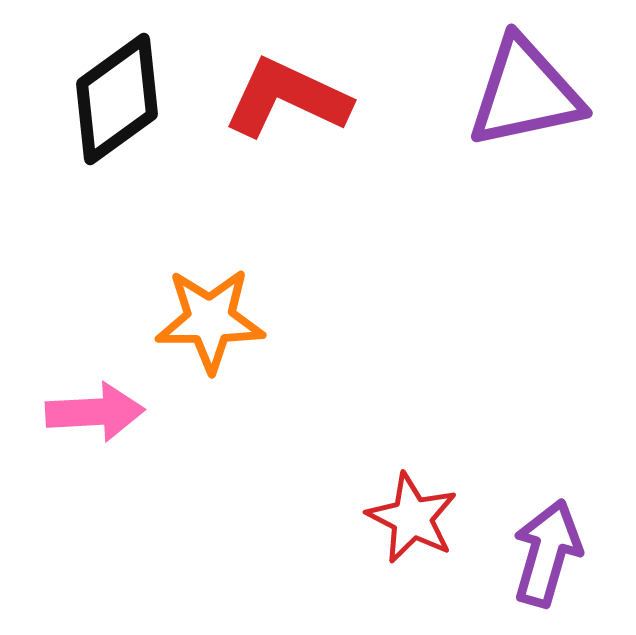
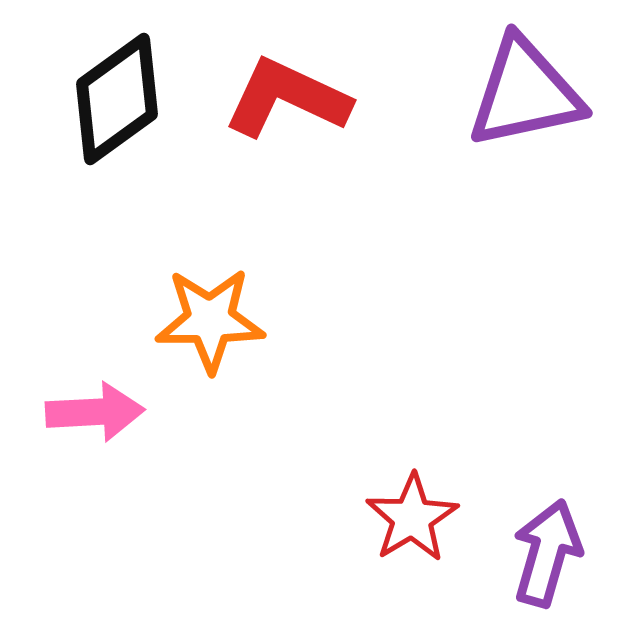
red star: rotated 14 degrees clockwise
